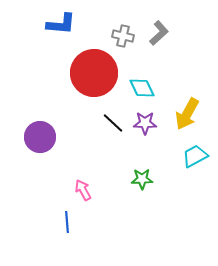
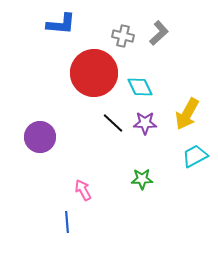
cyan diamond: moved 2 px left, 1 px up
